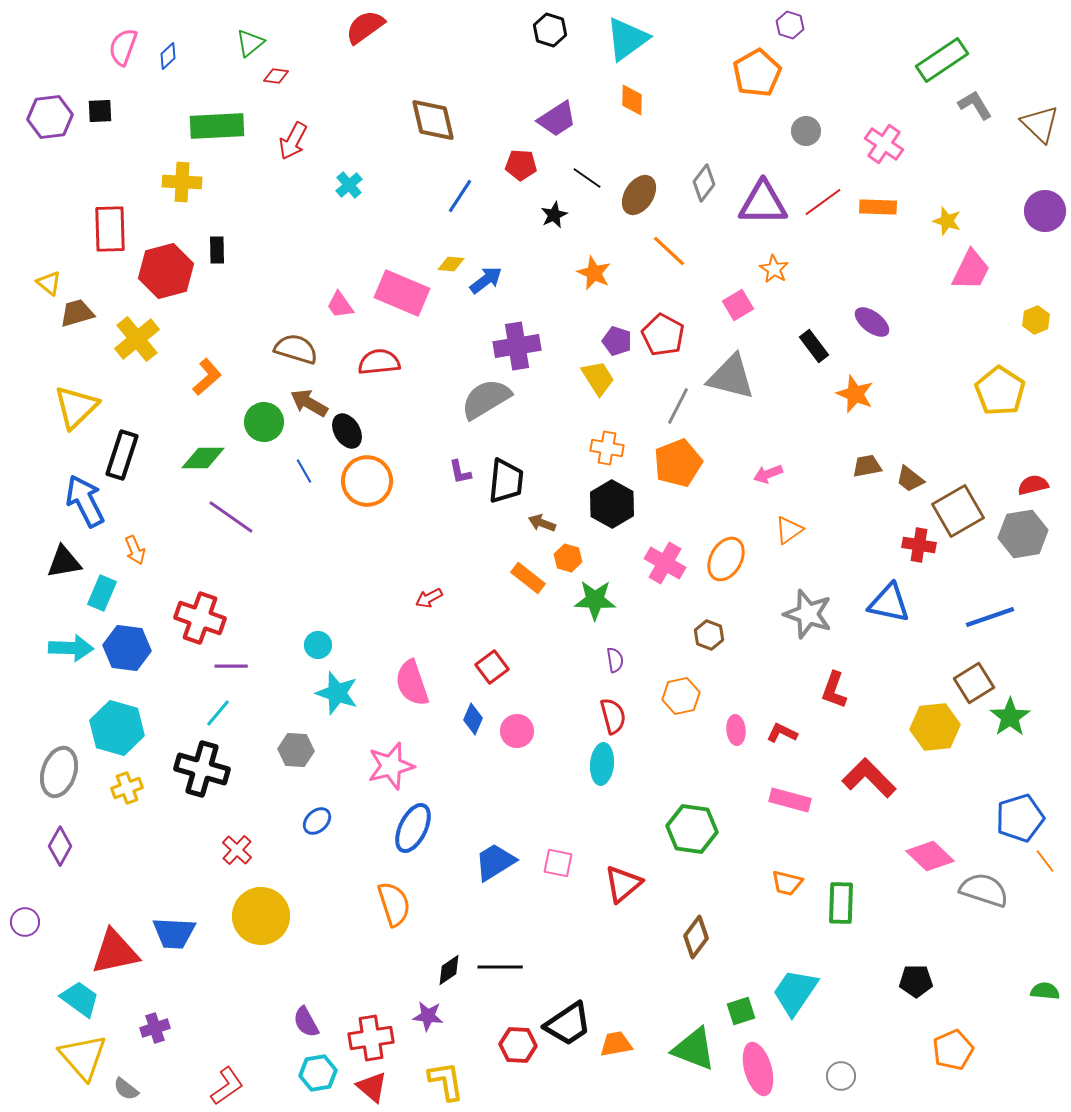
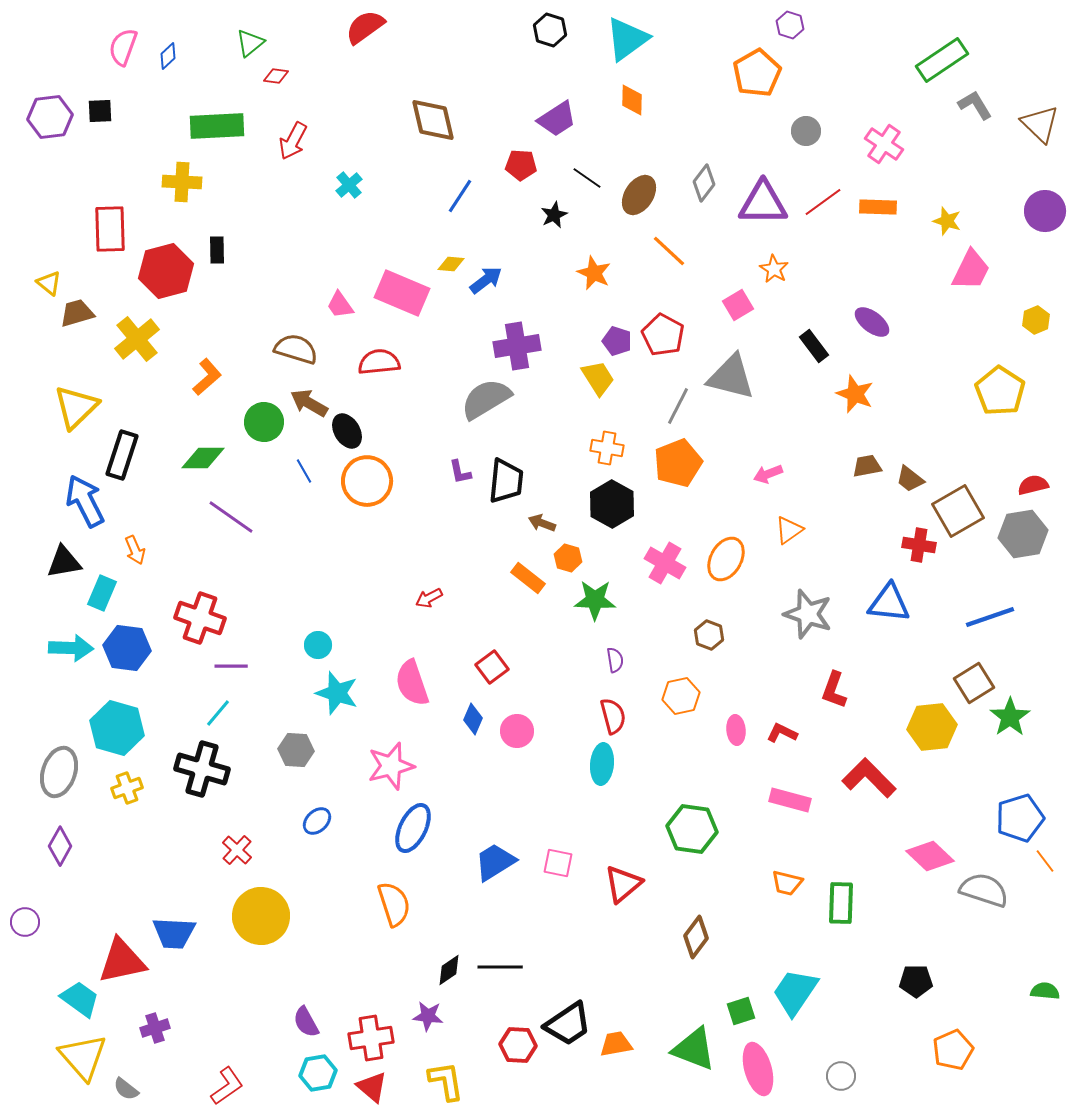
blue triangle at (889, 603): rotated 6 degrees counterclockwise
yellow hexagon at (935, 727): moved 3 px left
red triangle at (115, 952): moved 7 px right, 9 px down
